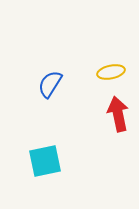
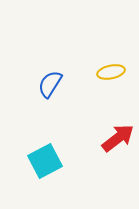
red arrow: moved 24 px down; rotated 64 degrees clockwise
cyan square: rotated 16 degrees counterclockwise
